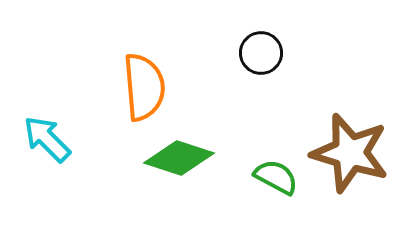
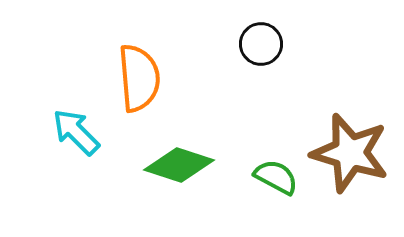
black circle: moved 9 px up
orange semicircle: moved 5 px left, 9 px up
cyan arrow: moved 29 px right, 7 px up
green diamond: moved 7 px down
